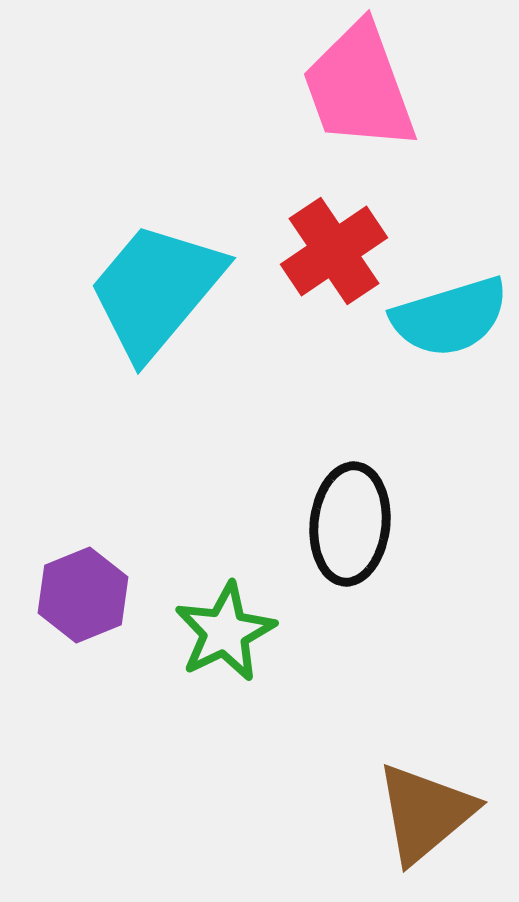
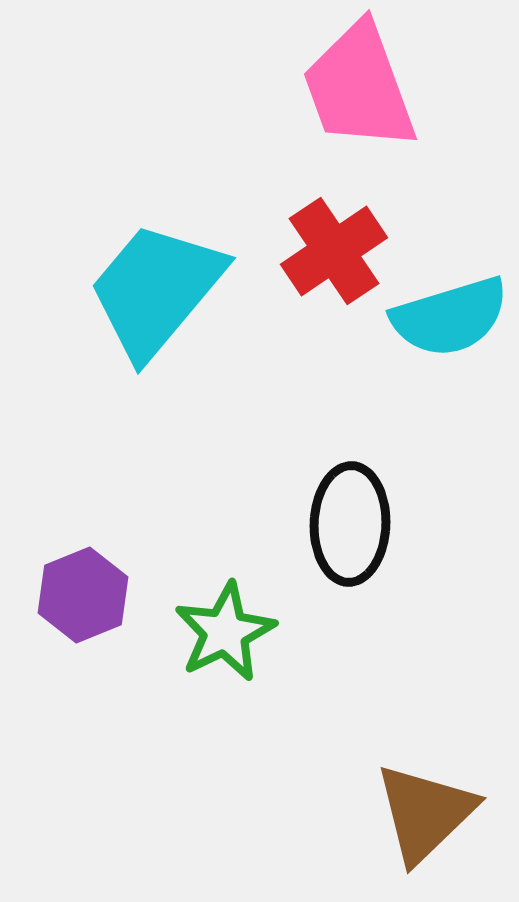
black ellipse: rotated 4 degrees counterclockwise
brown triangle: rotated 4 degrees counterclockwise
